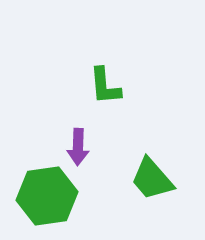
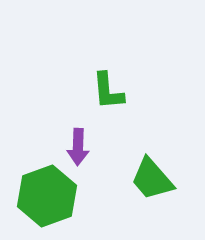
green L-shape: moved 3 px right, 5 px down
green hexagon: rotated 12 degrees counterclockwise
